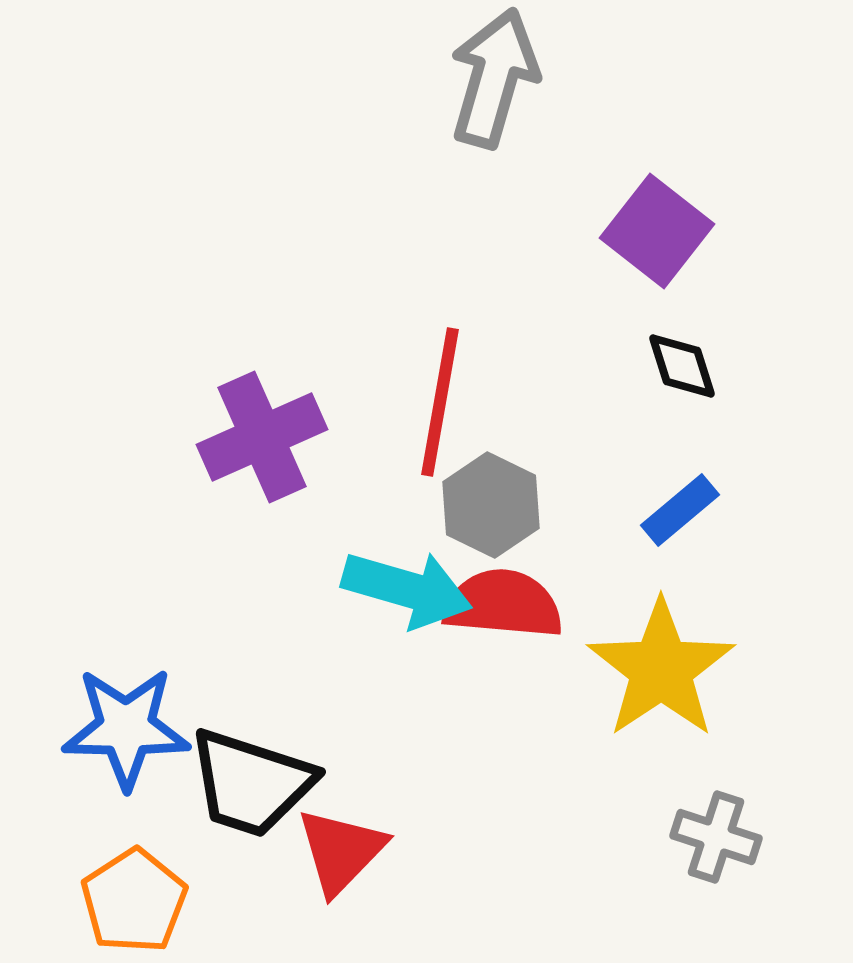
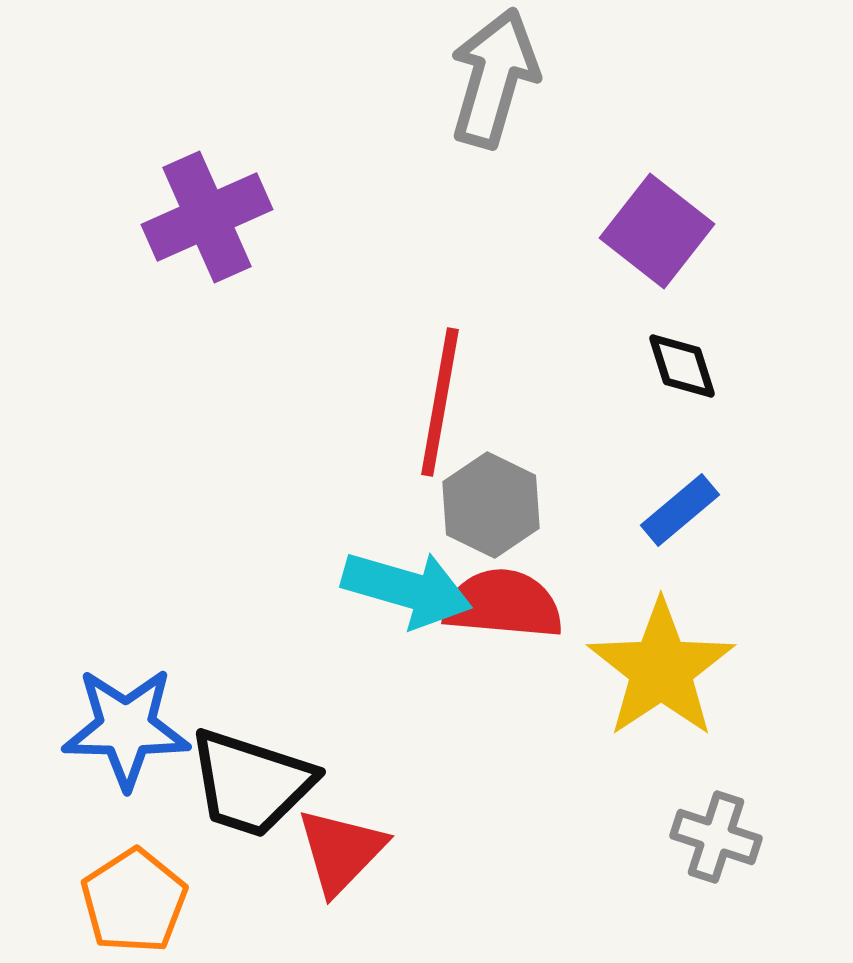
purple cross: moved 55 px left, 220 px up
